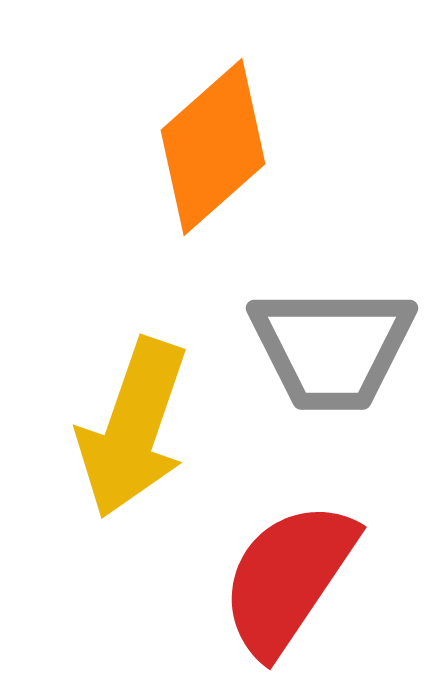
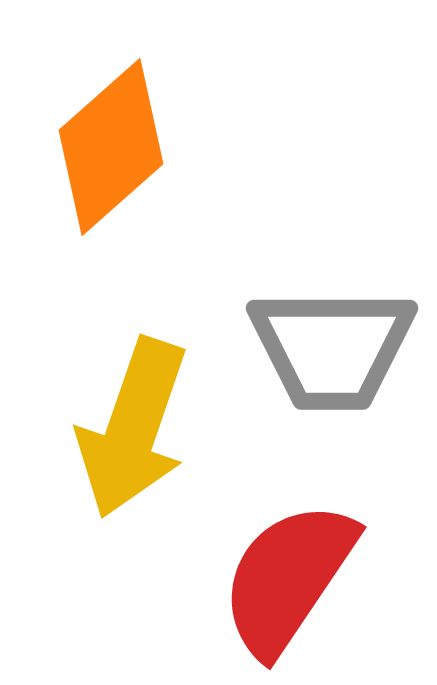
orange diamond: moved 102 px left
